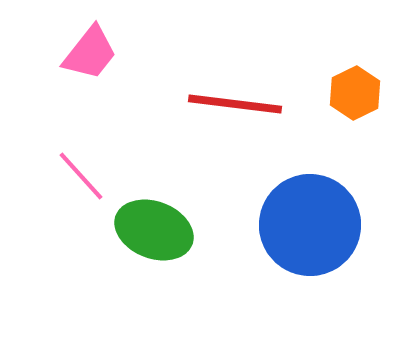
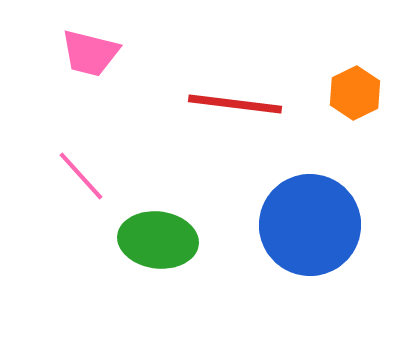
pink trapezoid: rotated 66 degrees clockwise
green ellipse: moved 4 px right, 10 px down; rotated 14 degrees counterclockwise
